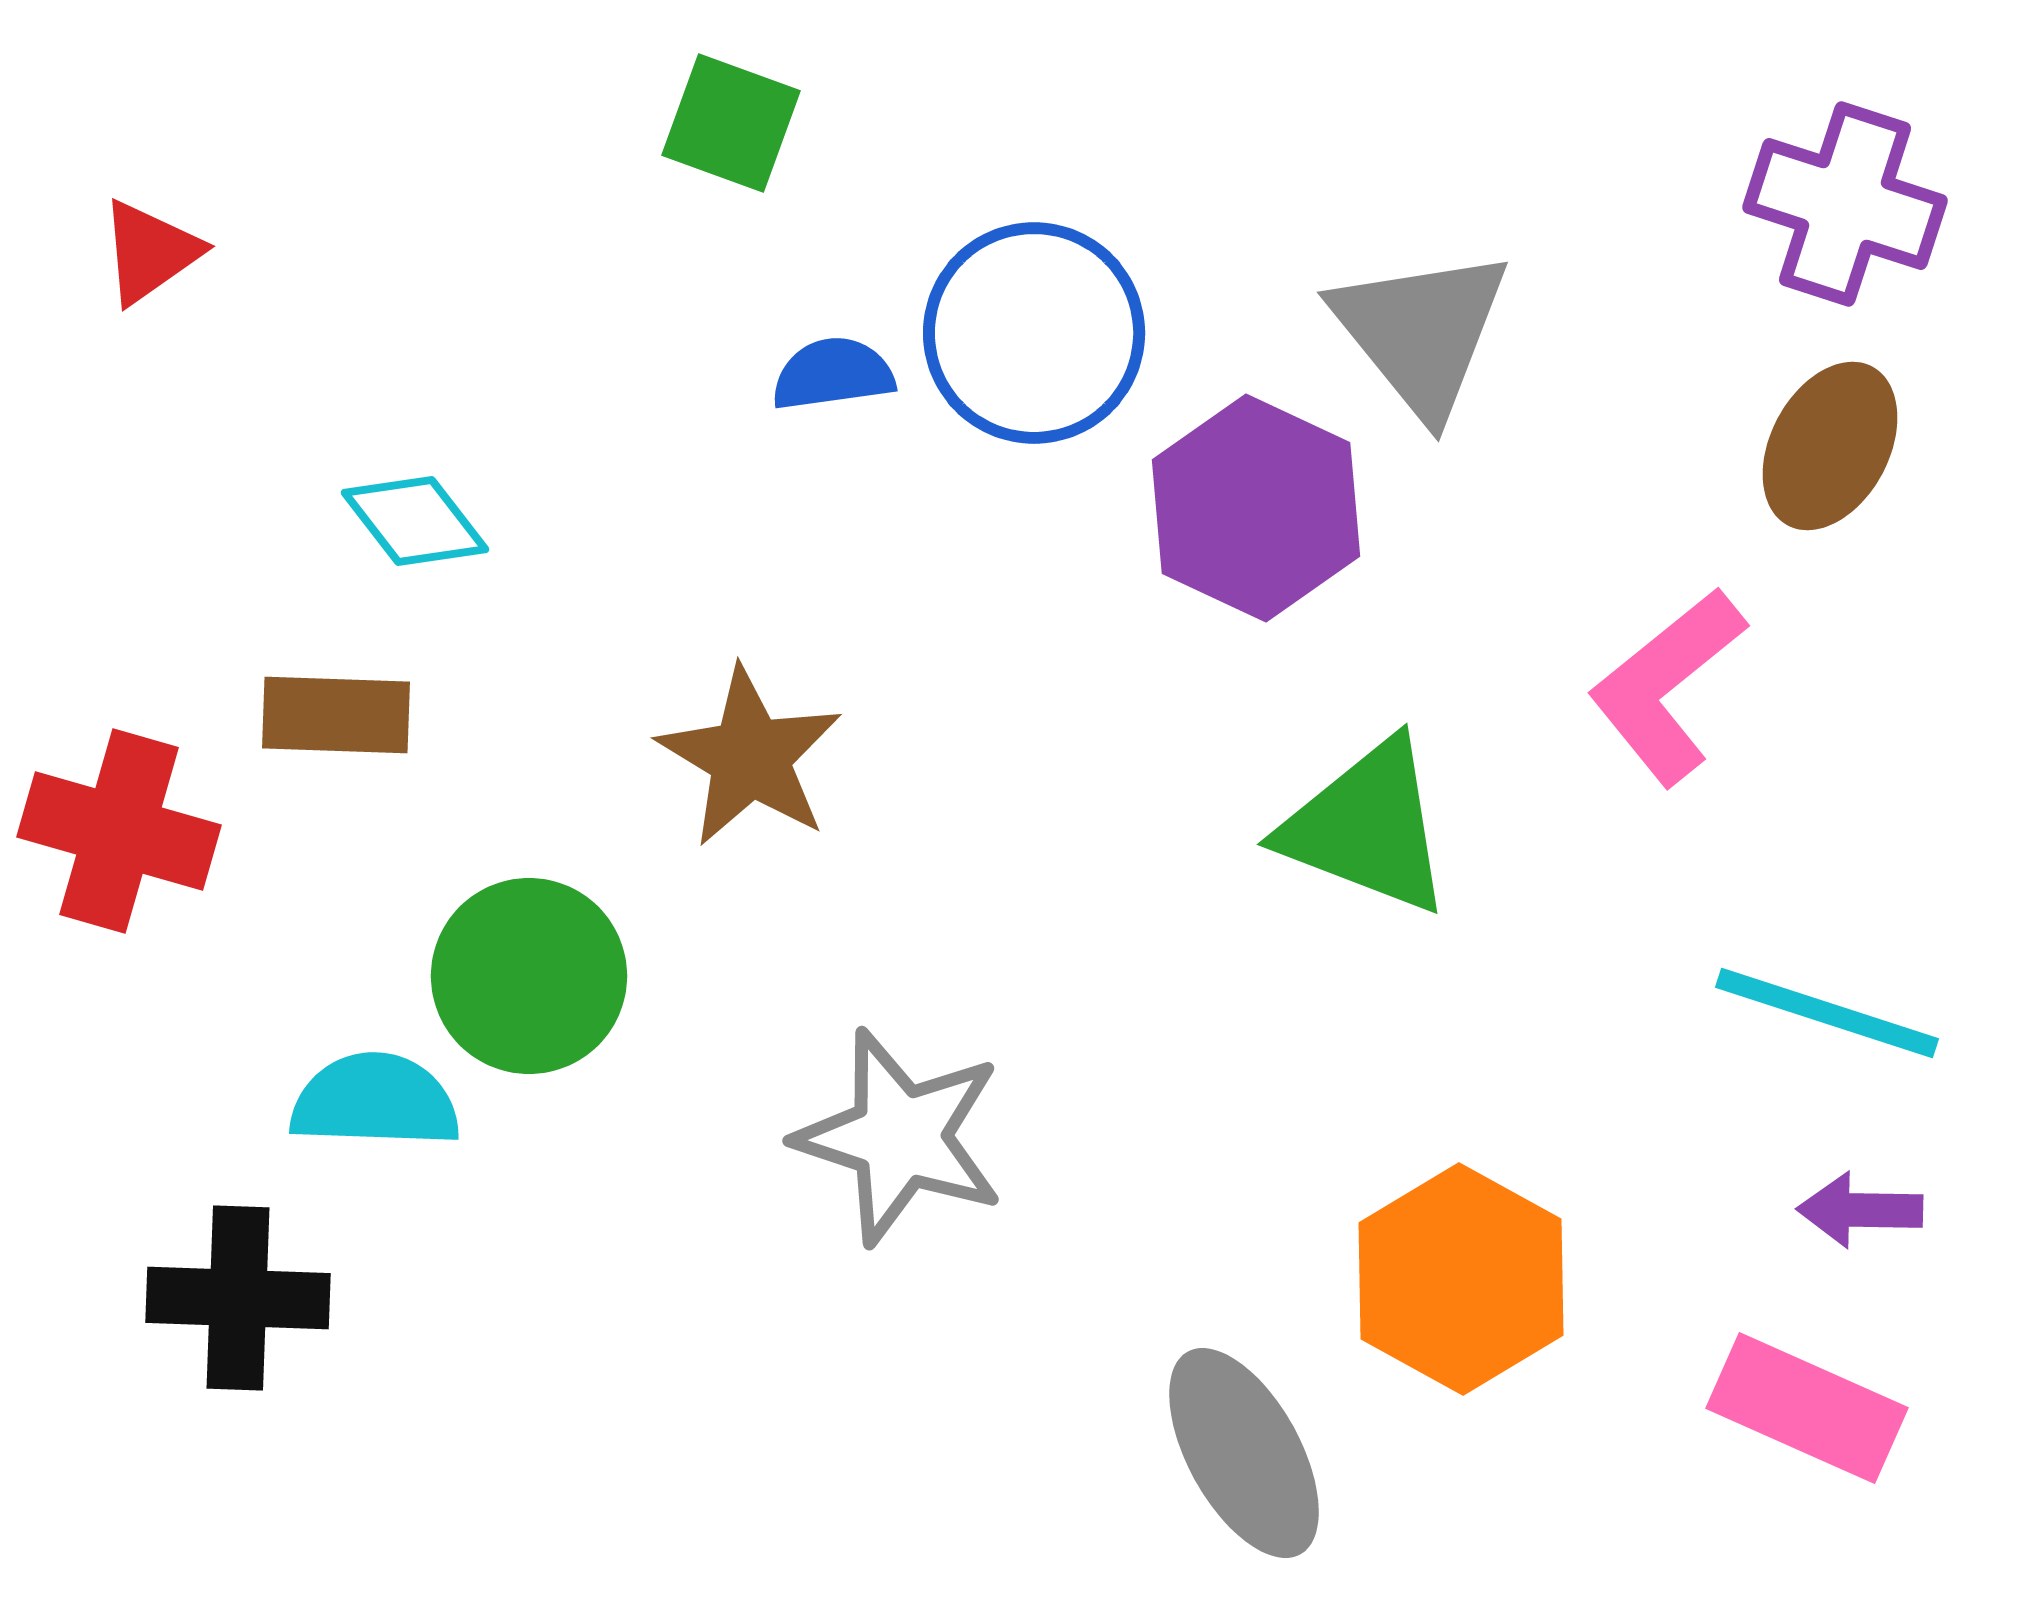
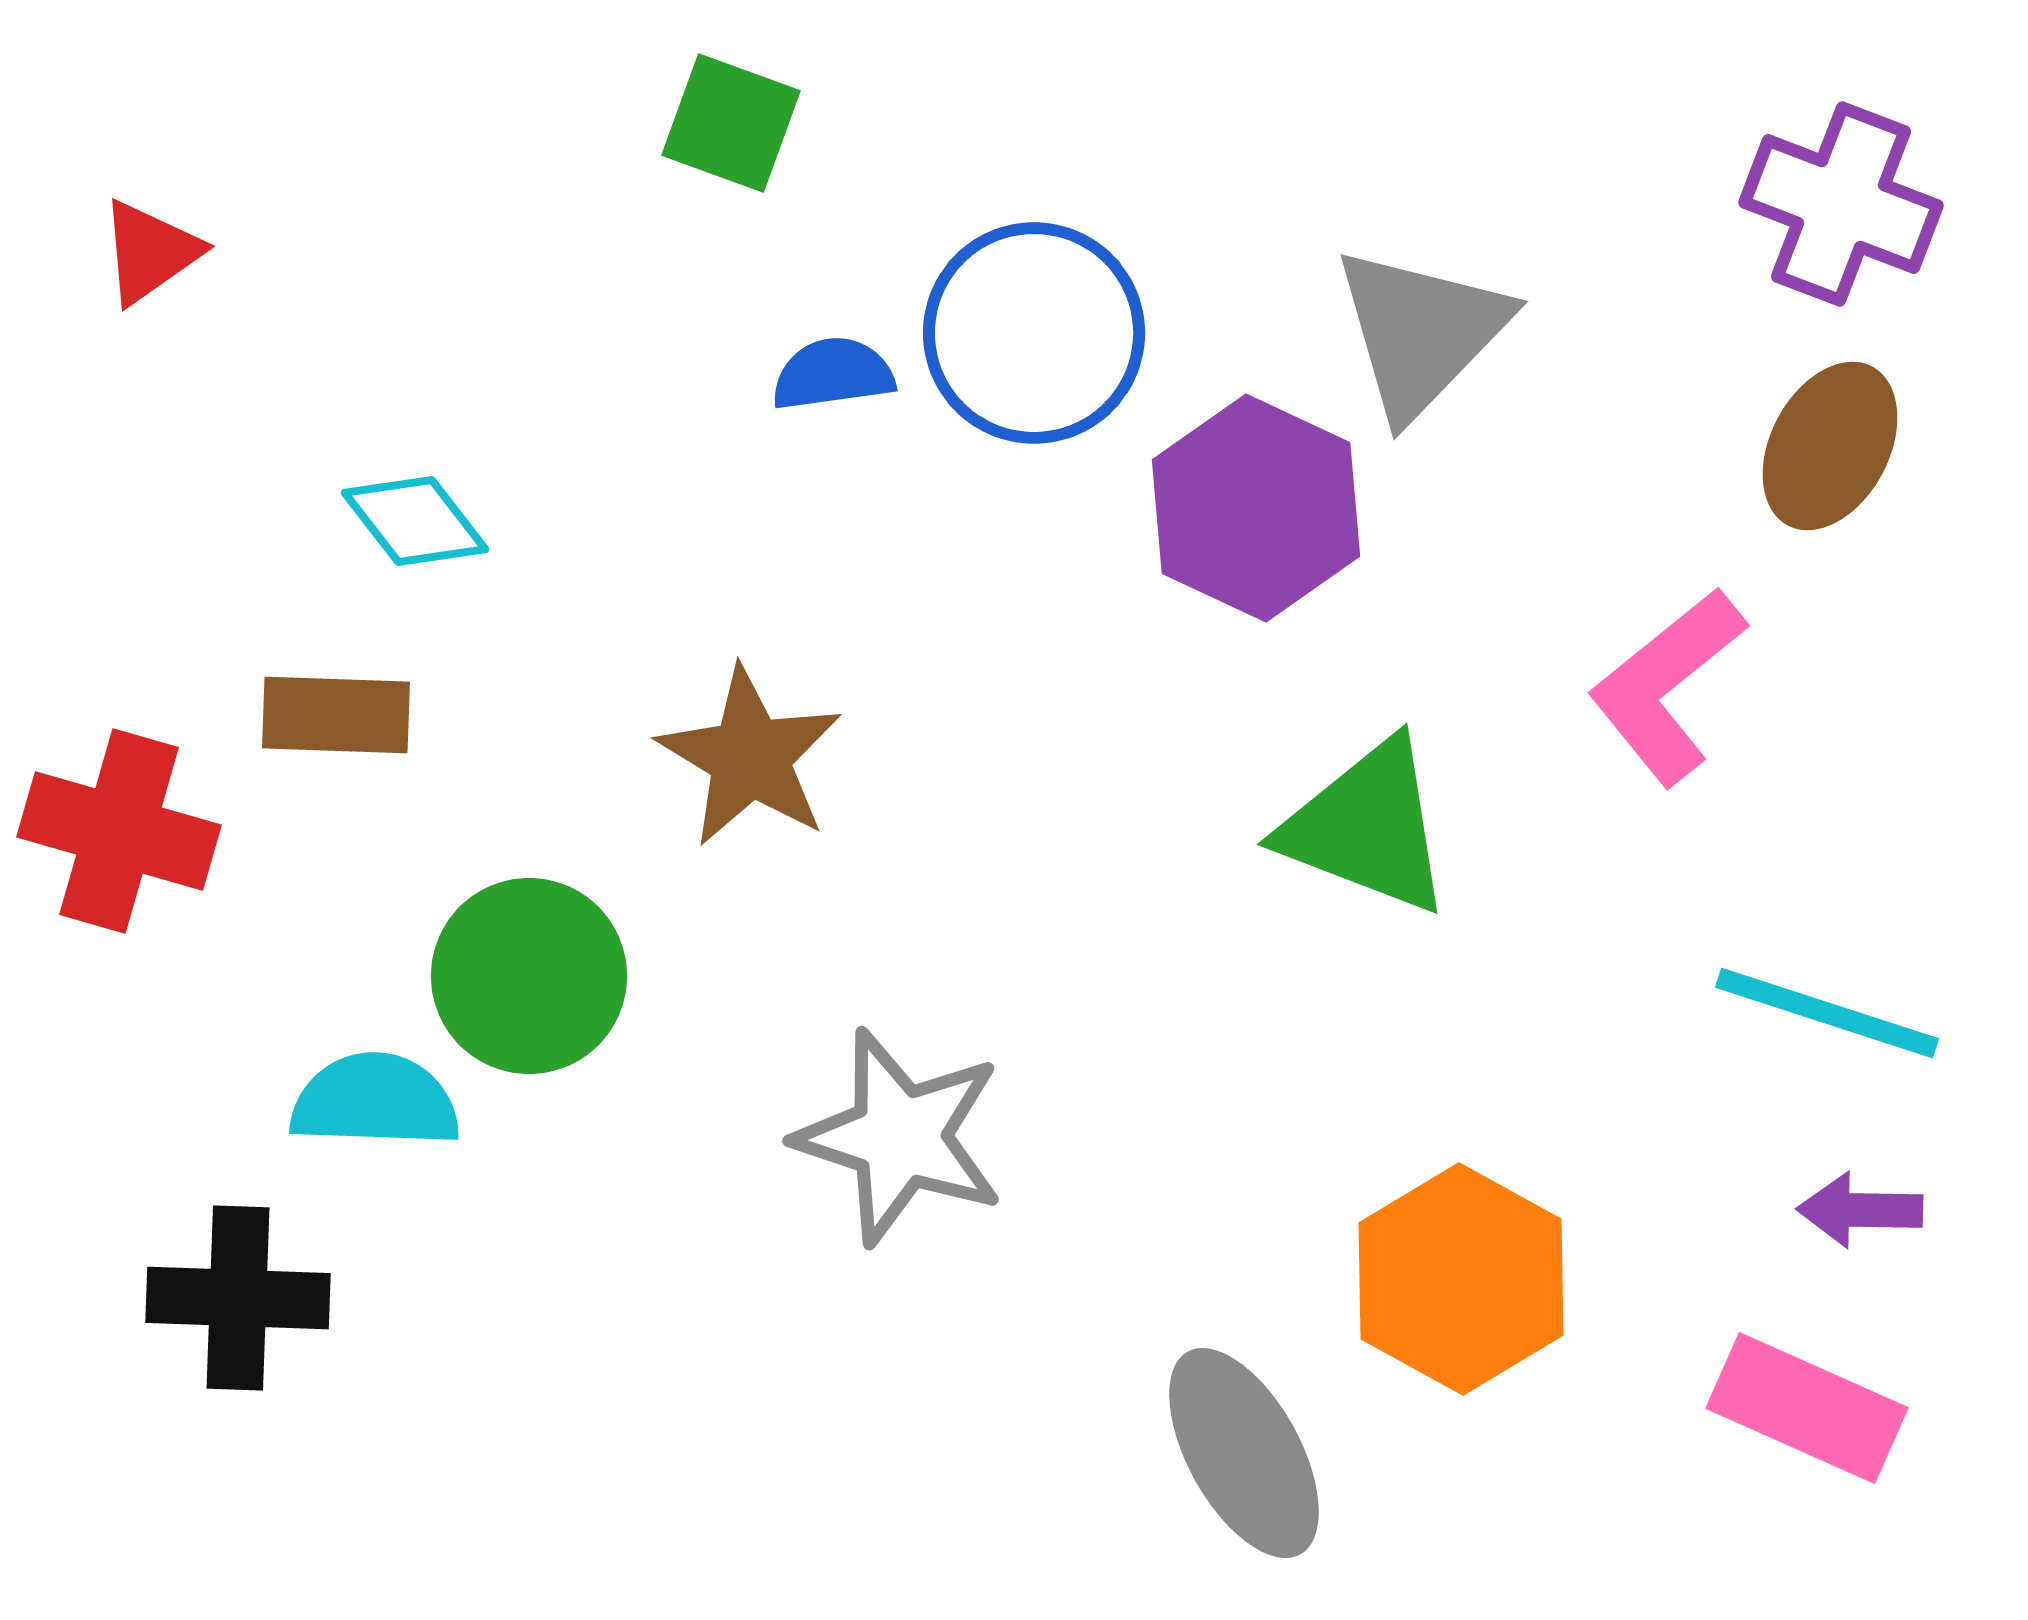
purple cross: moved 4 px left; rotated 3 degrees clockwise
gray triangle: rotated 23 degrees clockwise
